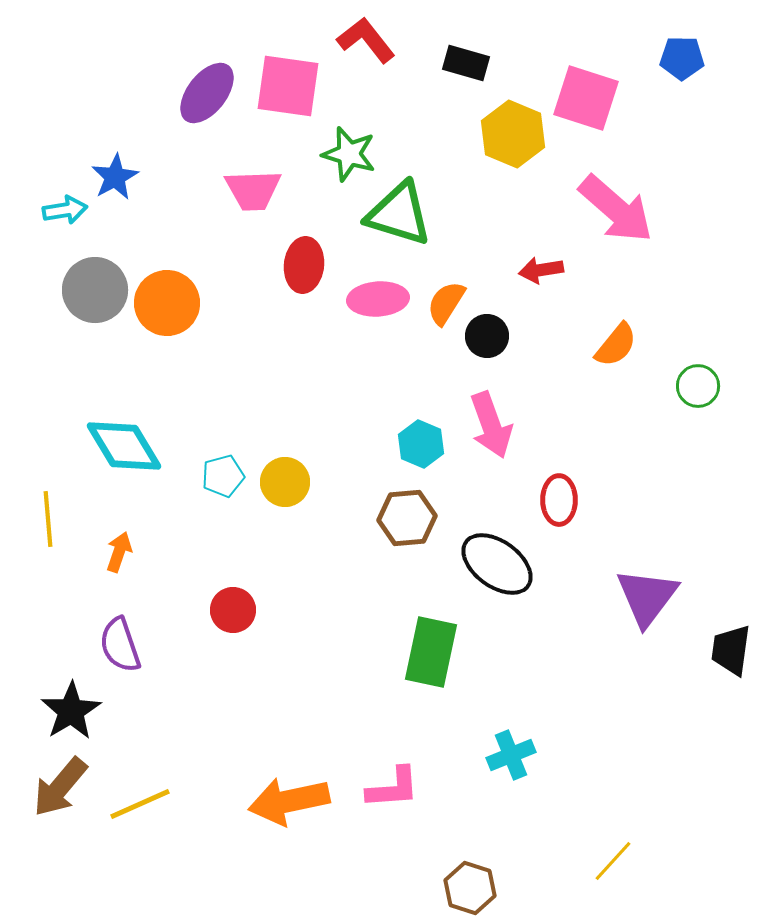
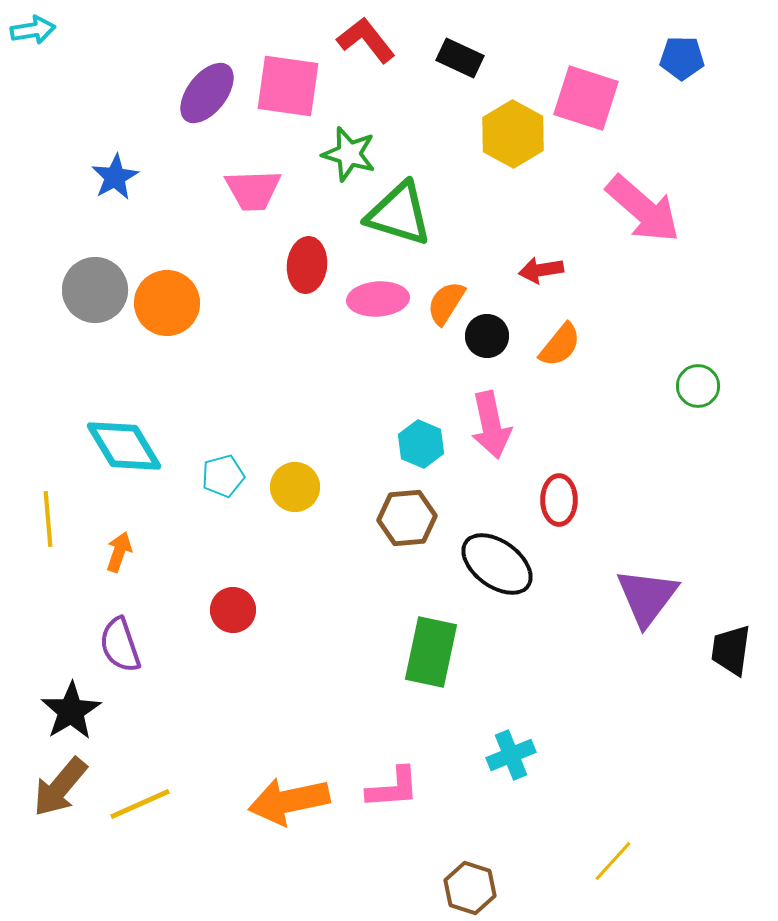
black rectangle at (466, 63): moved 6 px left, 5 px up; rotated 9 degrees clockwise
yellow hexagon at (513, 134): rotated 6 degrees clockwise
pink arrow at (616, 209): moved 27 px right
cyan arrow at (65, 210): moved 32 px left, 180 px up
red ellipse at (304, 265): moved 3 px right
orange semicircle at (616, 345): moved 56 px left
pink arrow at (491, 425): rotated 8 degrees clockwise
yellow circle at (285, 482): moved 10 px right, 5 px down
